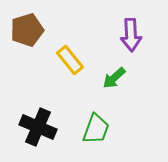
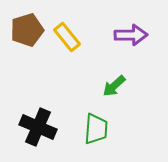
purple arrow: rotated 88 degrees counterclockwise
yellow rectangle: moved 3 px left, 23 px up
green arrow: moved 8 px down
green trapezoid: rotated 16 degrees counterclockwise
